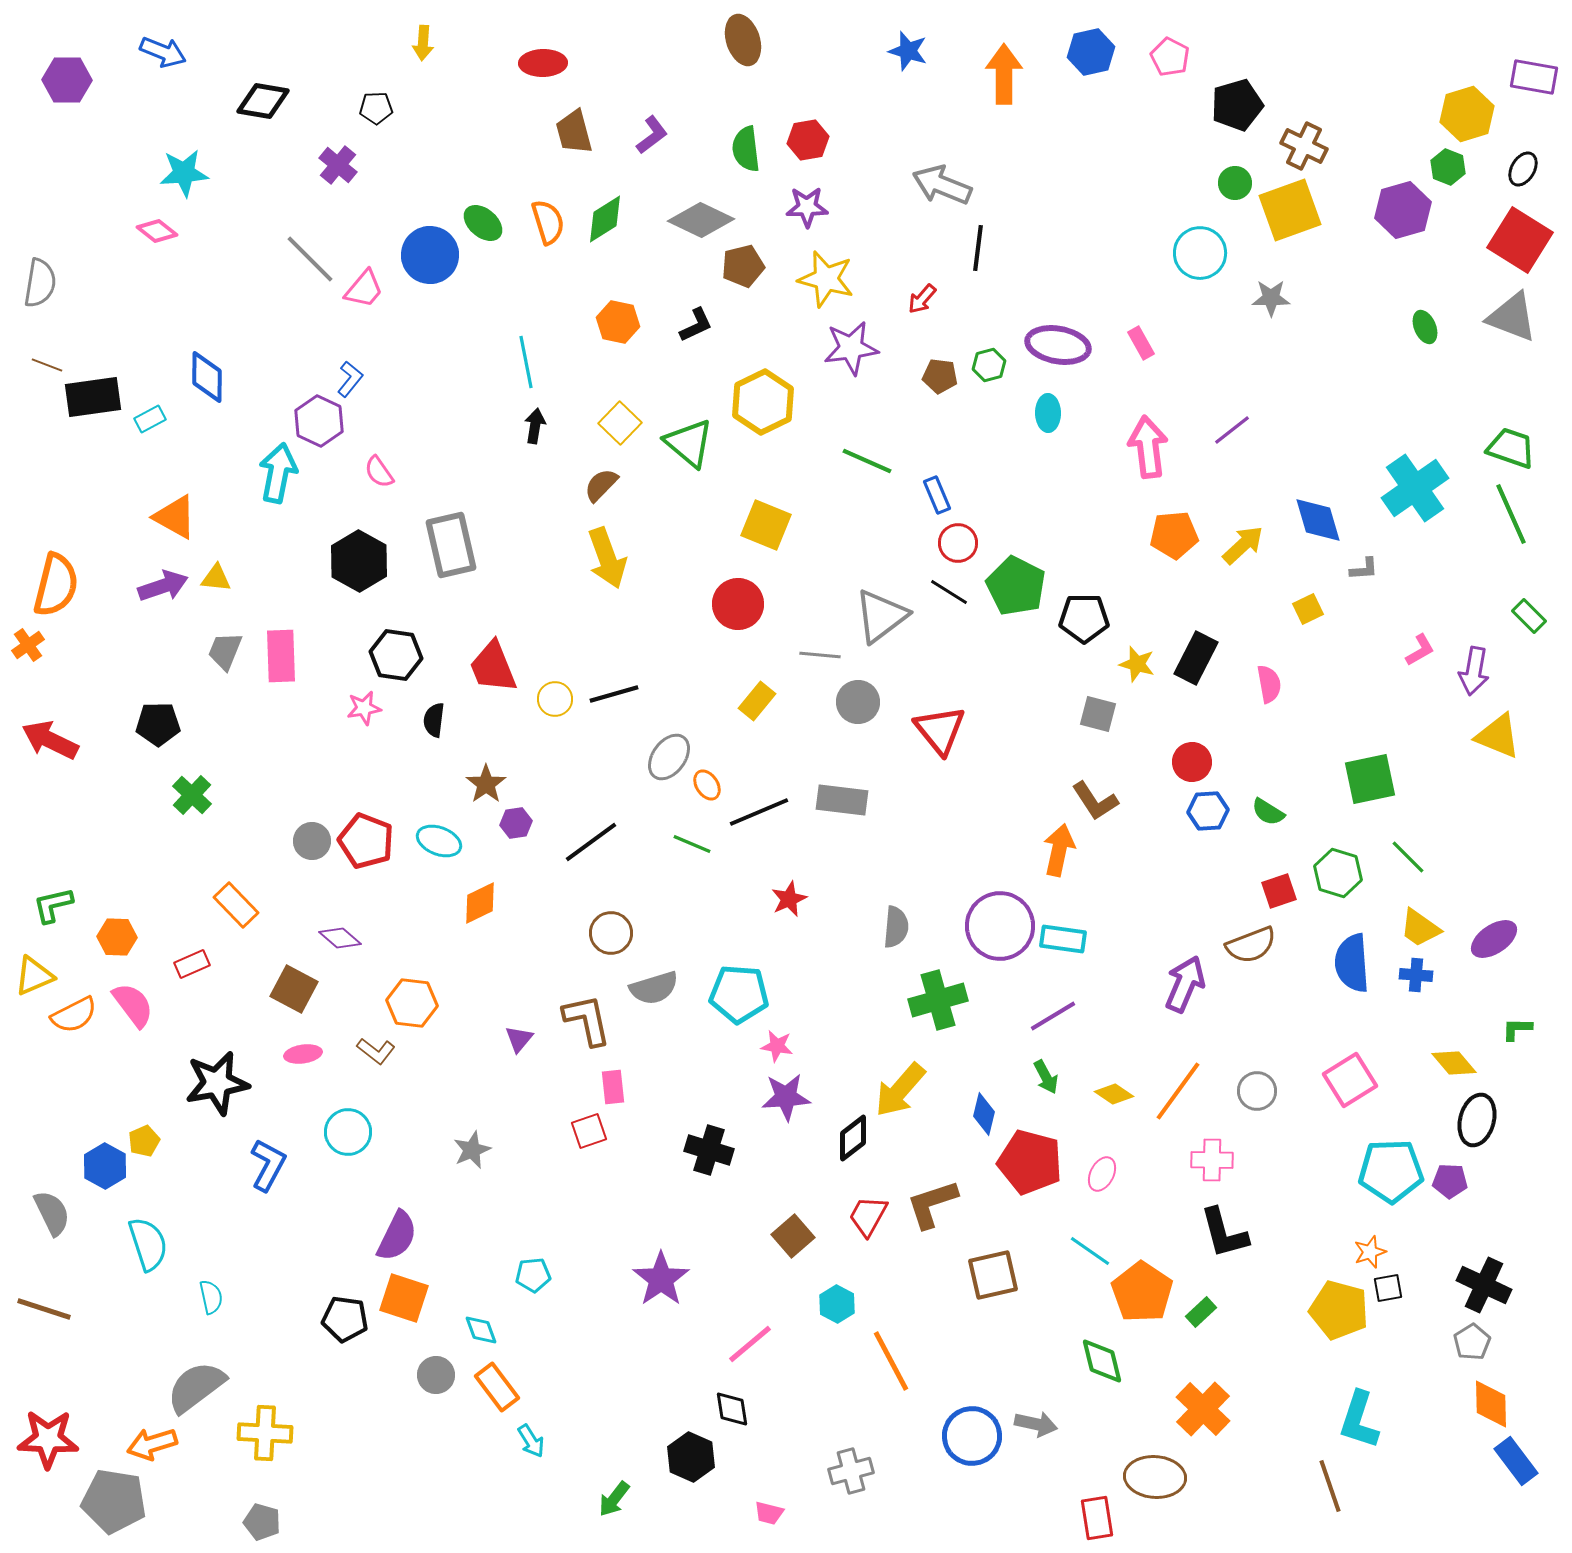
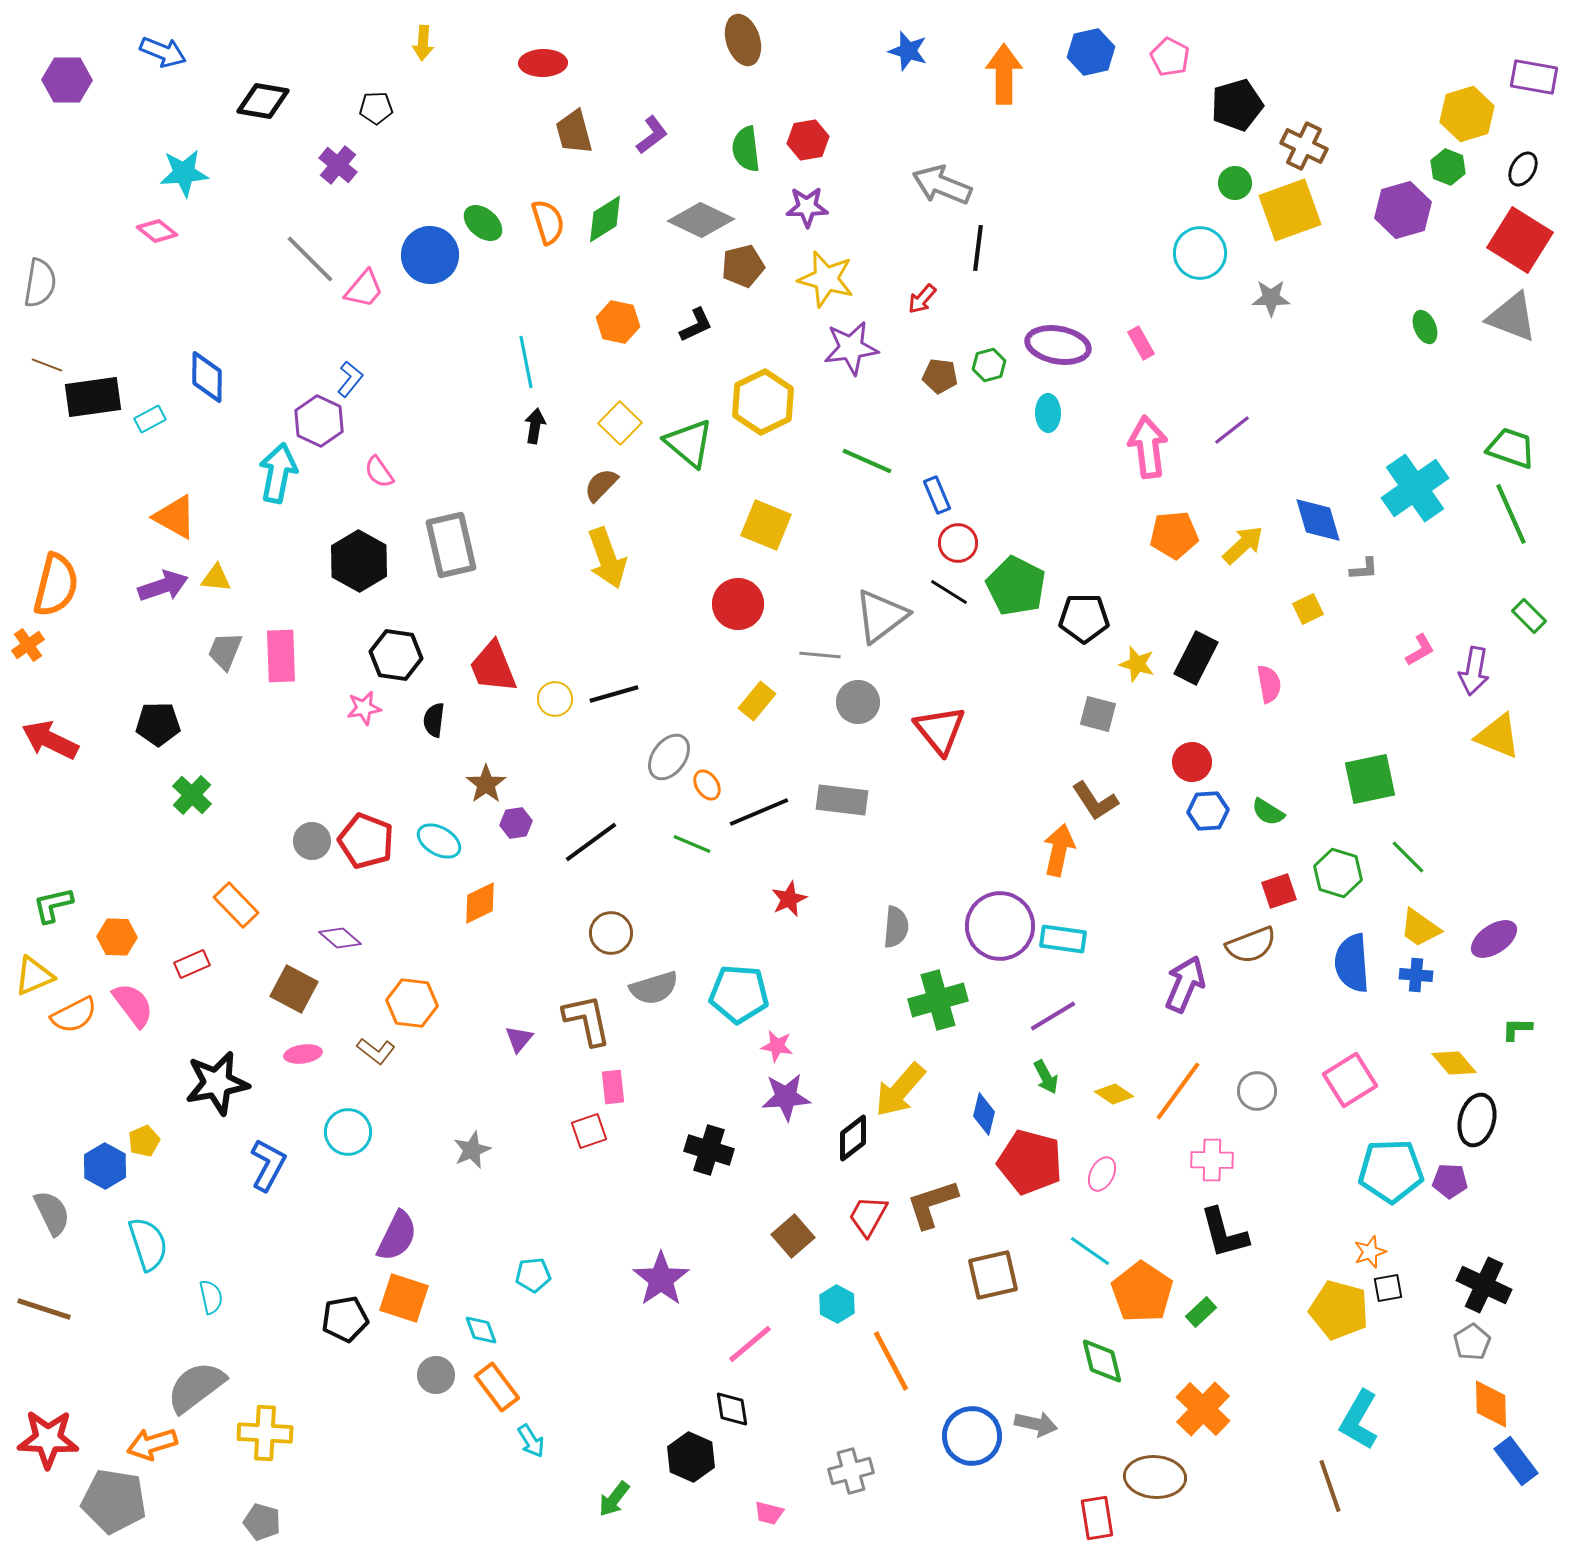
cyan ellipse at (439, 841): rotated 9 degrees clockwise
black pentagon at (345, 1319): rotated 18 degrees counterclockwise
cyan L-shape at (1359, 1420): rotated 12 degrees clockwise
